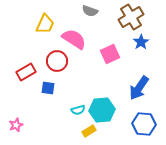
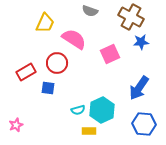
brown cross: rotated 30 degrees counterclockwise
yellow trapezoid: moved 1 px up
blue star: rotated 28 degrees clockwise
red circle: moved 2 px down
cyan hexagon: rotated 20 degrees counterclockwise
yellow rectangle: rotated 32 degrees clockwise
